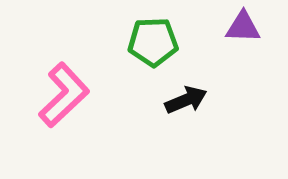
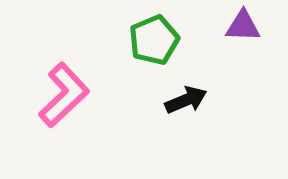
purple triangle: moved 1 px up
green pentagon: moved 1 px right, 2 px up; rotated 21 degrees counterclockwise
